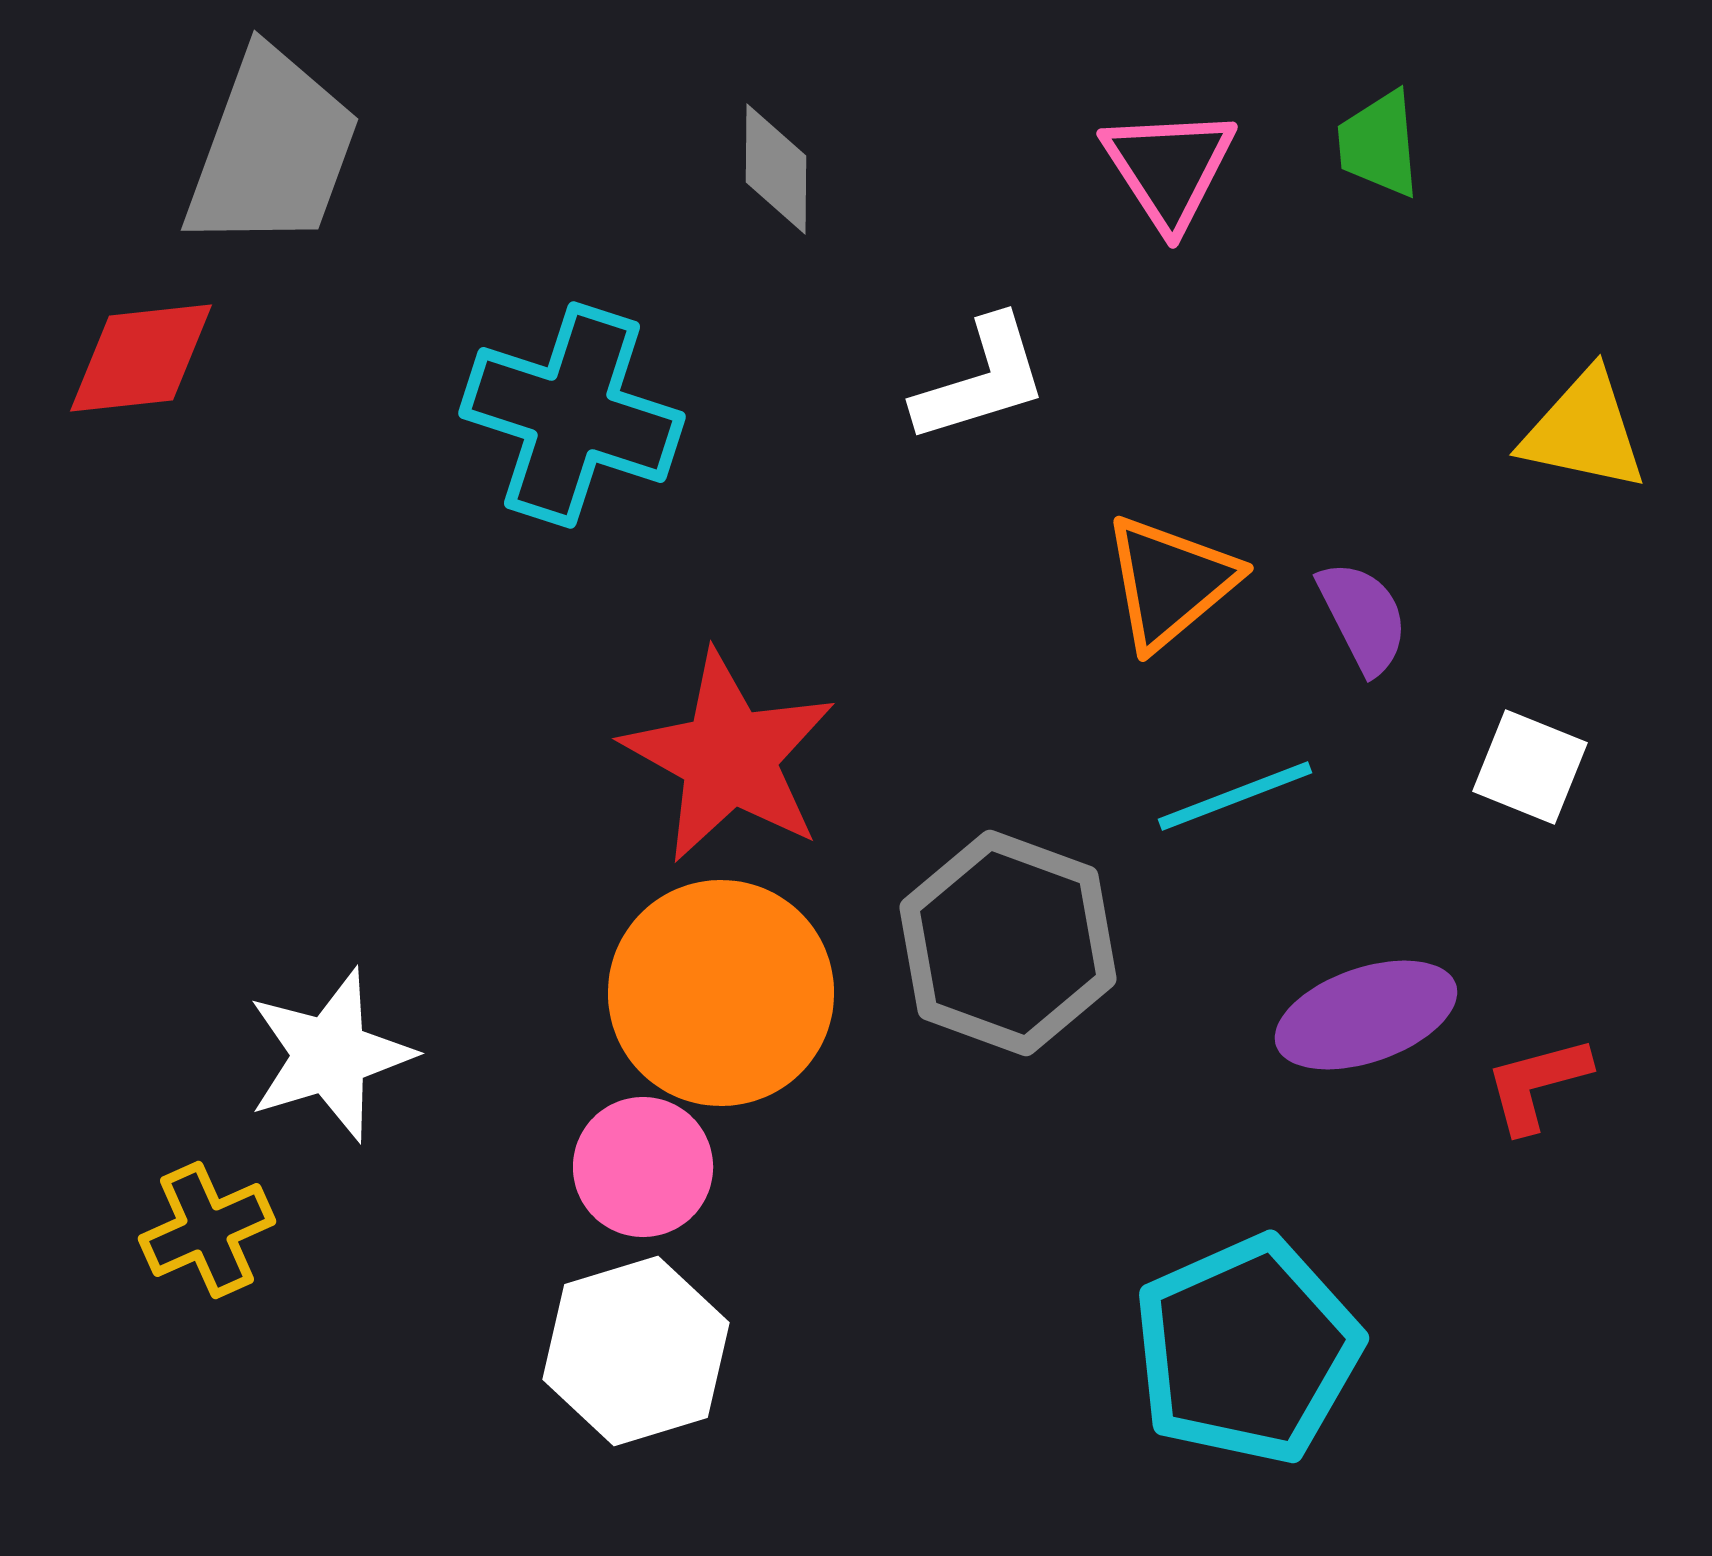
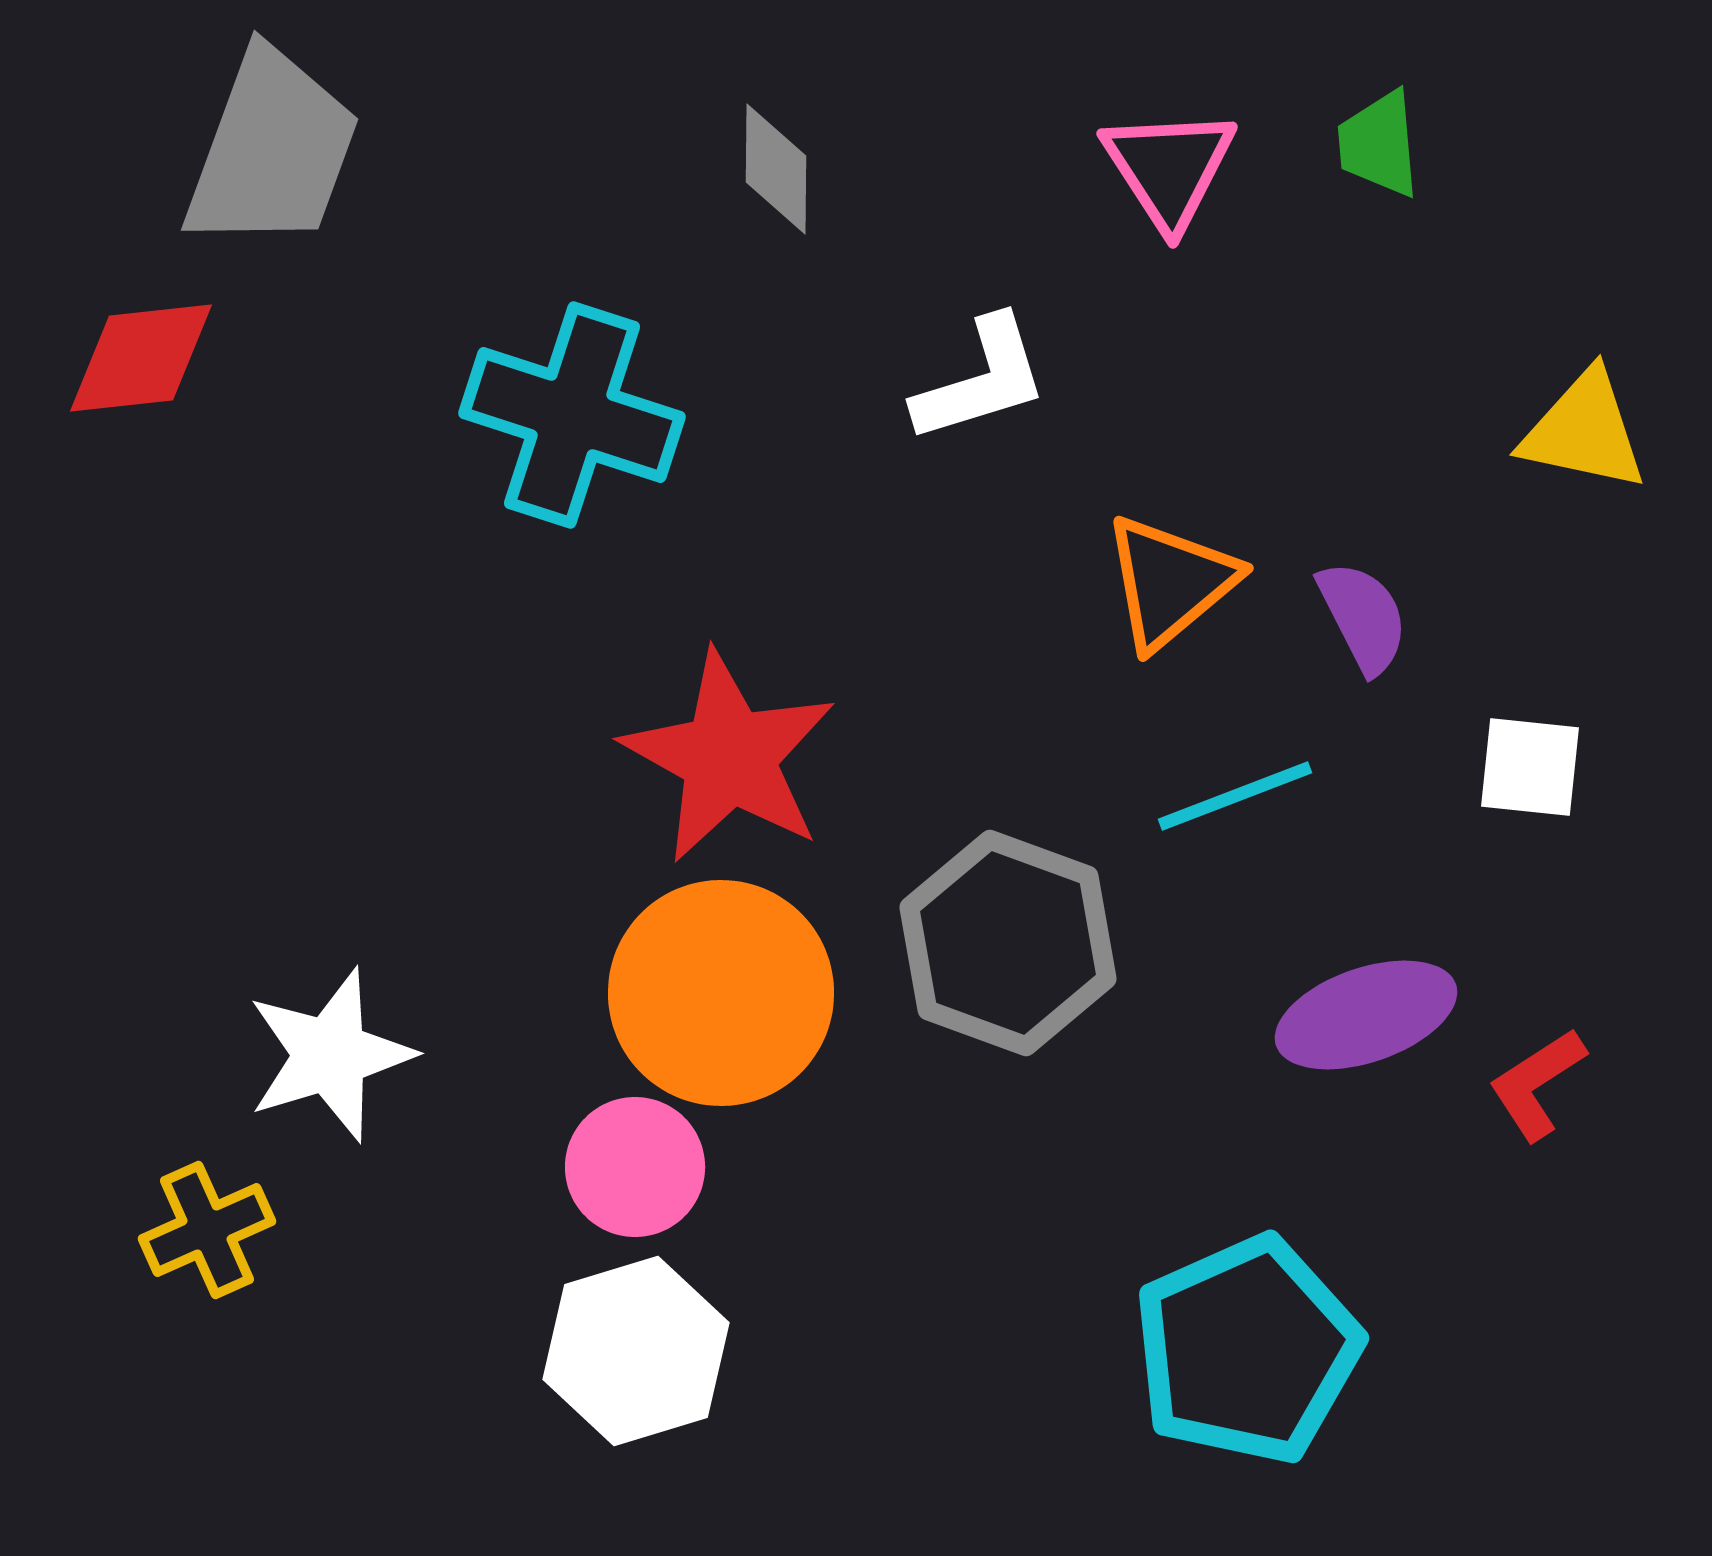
white square: rotated 16 degrees counterclockwise
red L-shape: rotated 18 degrees counterclockwise
pink circle: moved 8 px left
